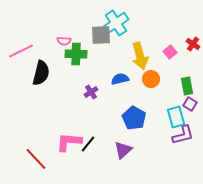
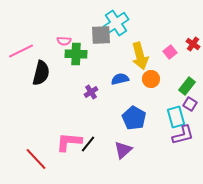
green rectangle: rotated 48 degrees clockwise
